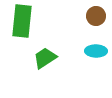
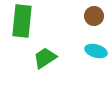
brown circle: moved 2 px left
cyan ellipse: rotated 15 degrees clockwise
